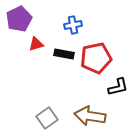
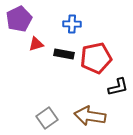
blue cross: moved 1 px left, 1 px up; rotated 12 degrees clockwise
